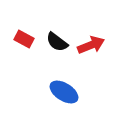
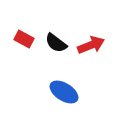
black semicircle: moved 1 px left, 1 px down
